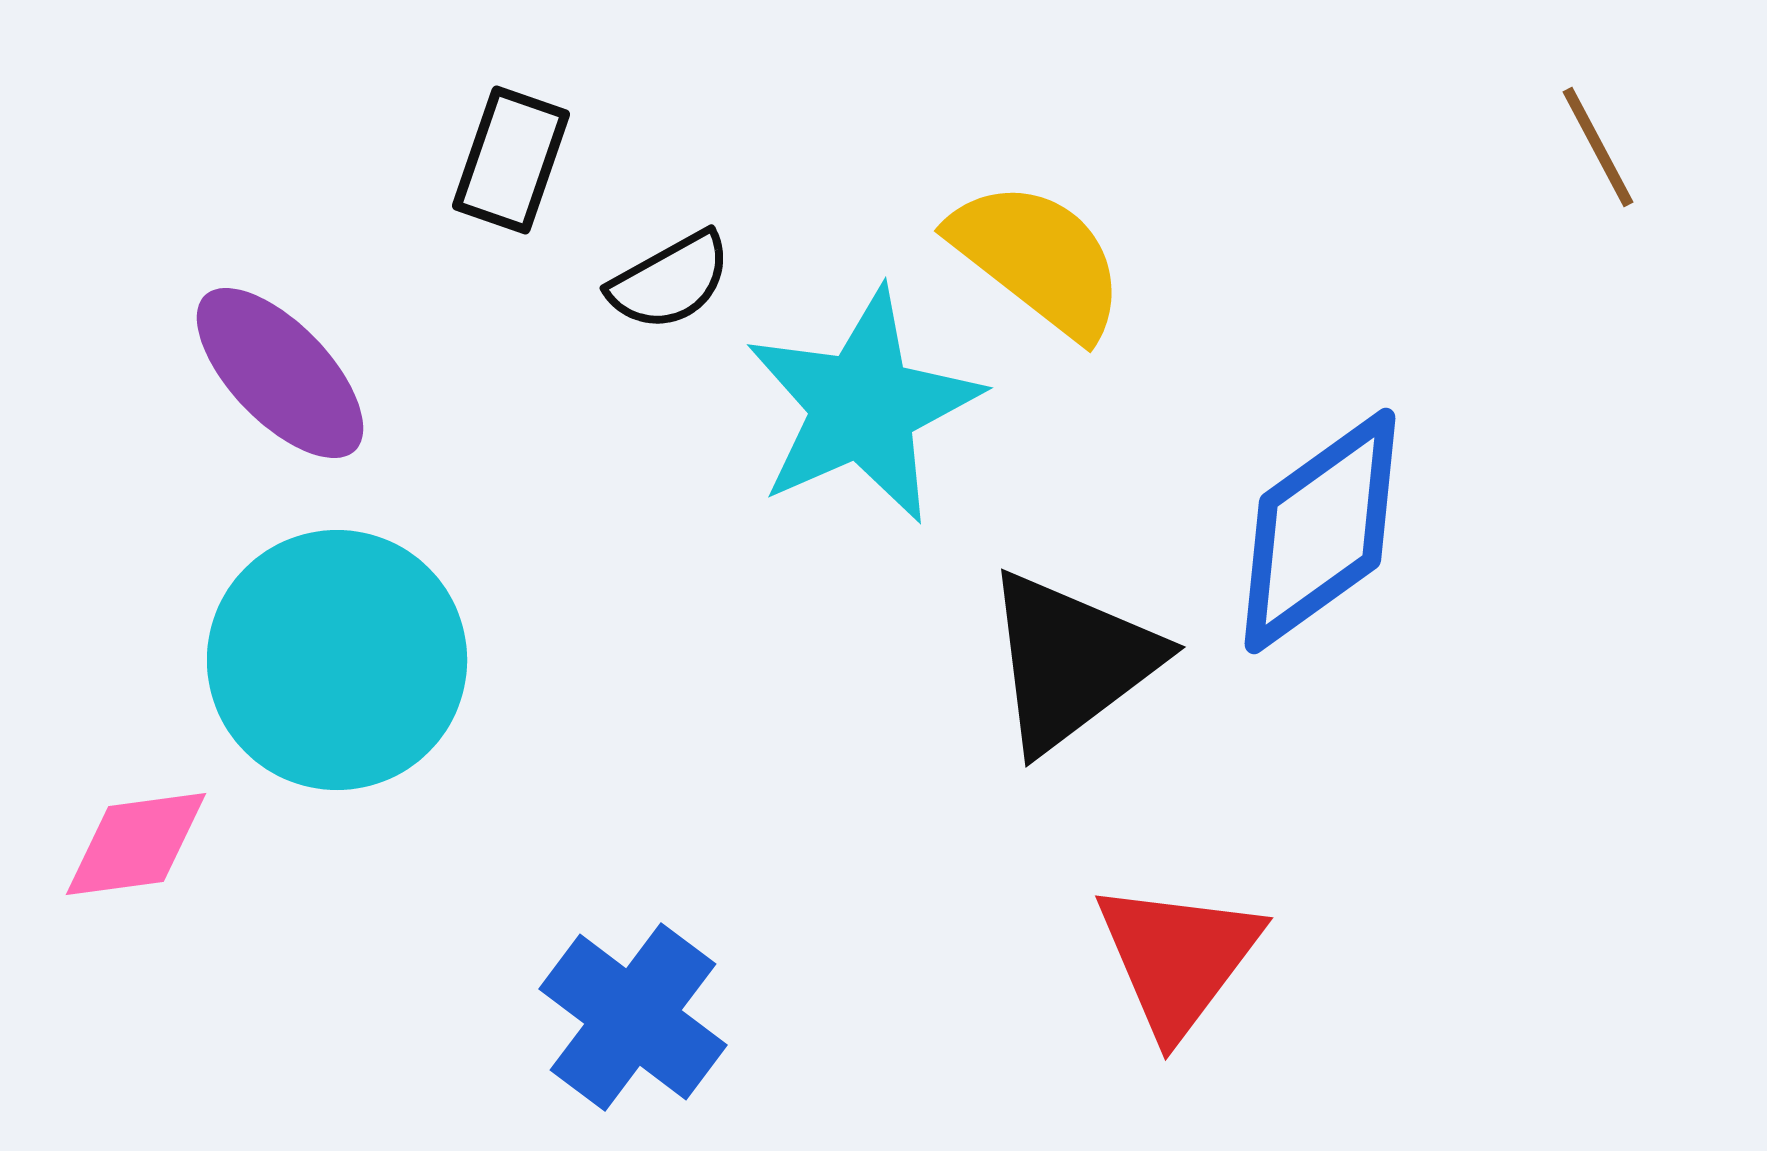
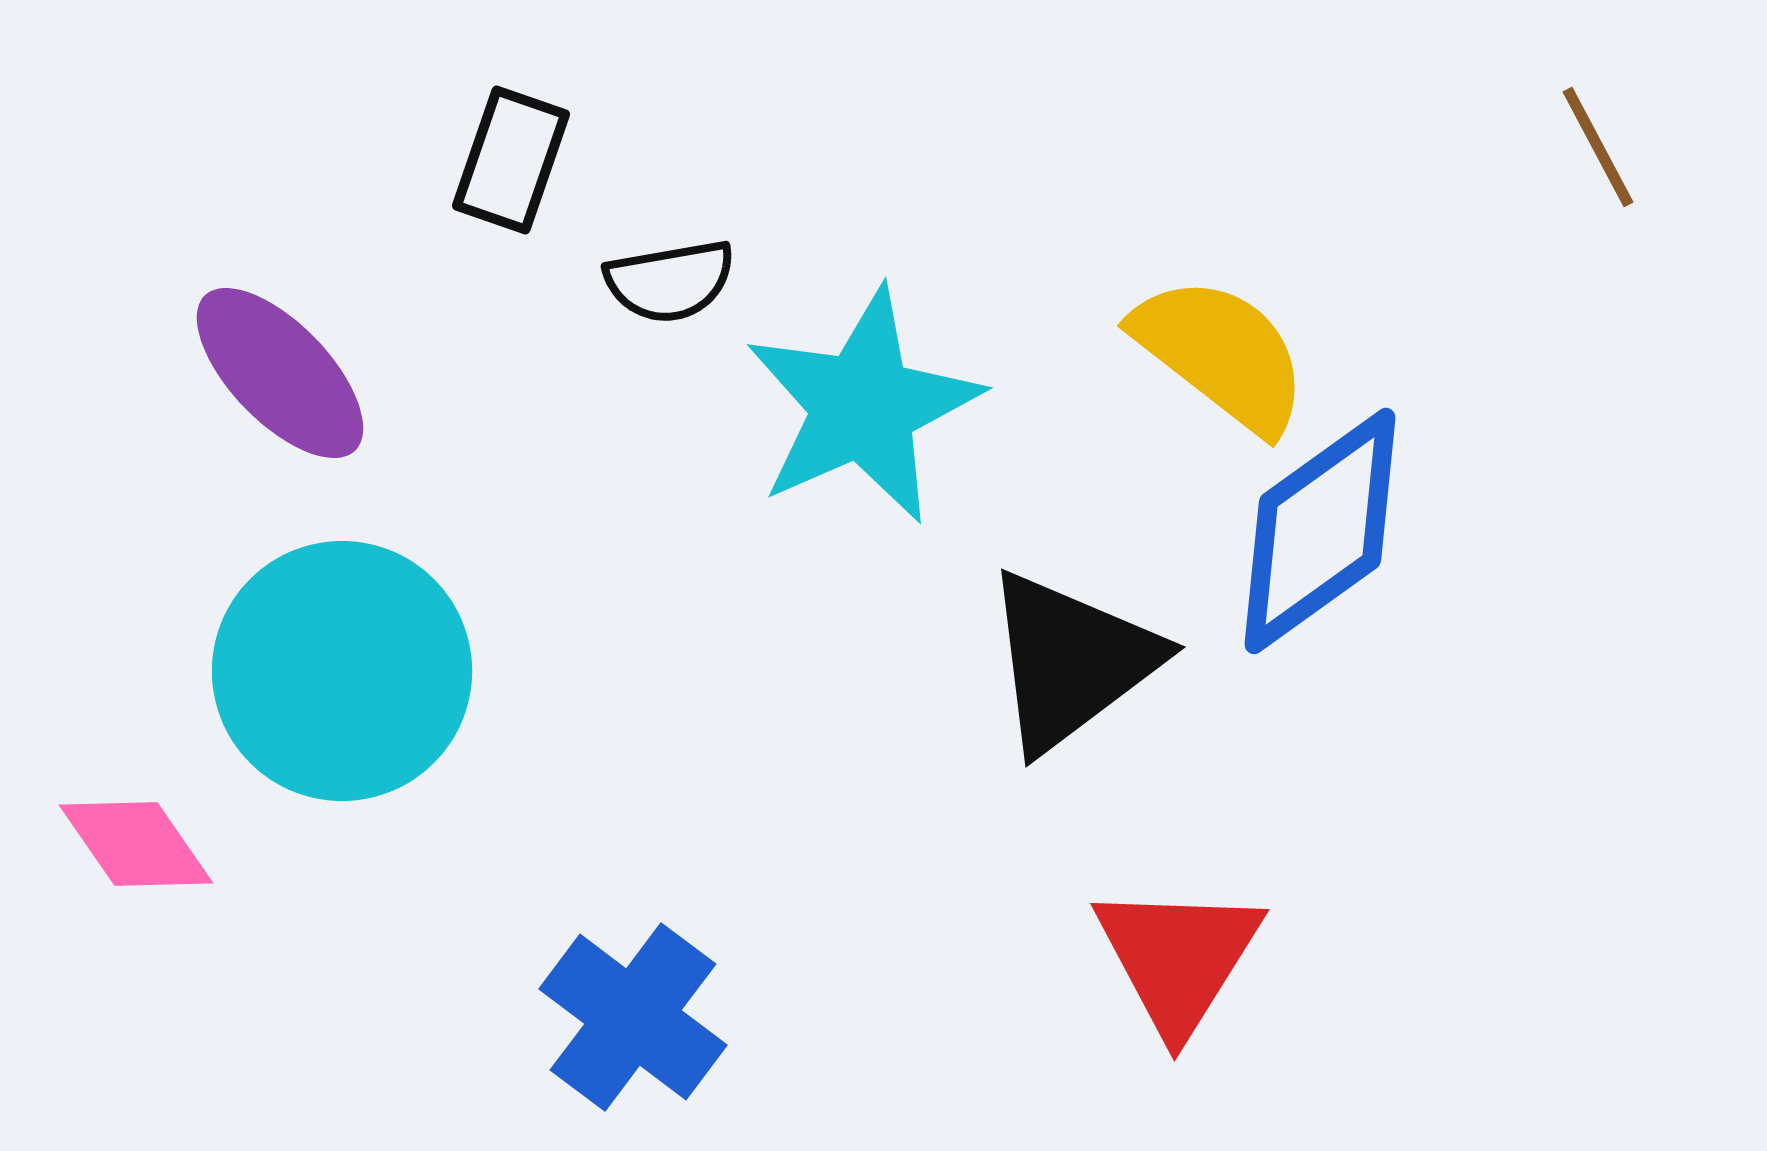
yellow semicircle: moved 183 px right, 95 px down
black semicircle: rotated 19 degrees clockwise
cyan circle: moved 5 px right, 11 px down
pink diamond: rotated 63 degrees clockwise
red triangle: rotated 5 degrees counterclockwise
